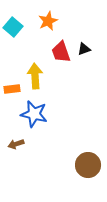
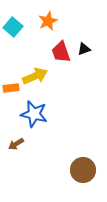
yellow arrow: rotated 70 degrees clockwise
orange rectangle: moved 1 px left, 1 px up
brown arrow: rotated 14 degrees counterclockwise
brown circle: moved 5 px left, 5 px down
